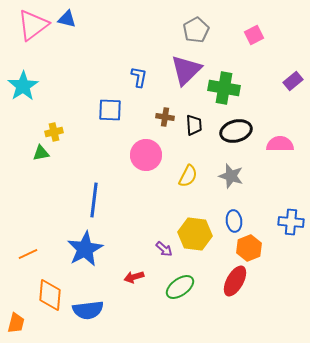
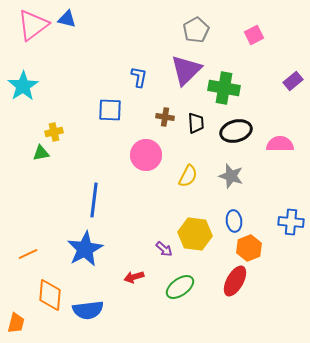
black trapezoid: moved 2 px right, 2 px up
